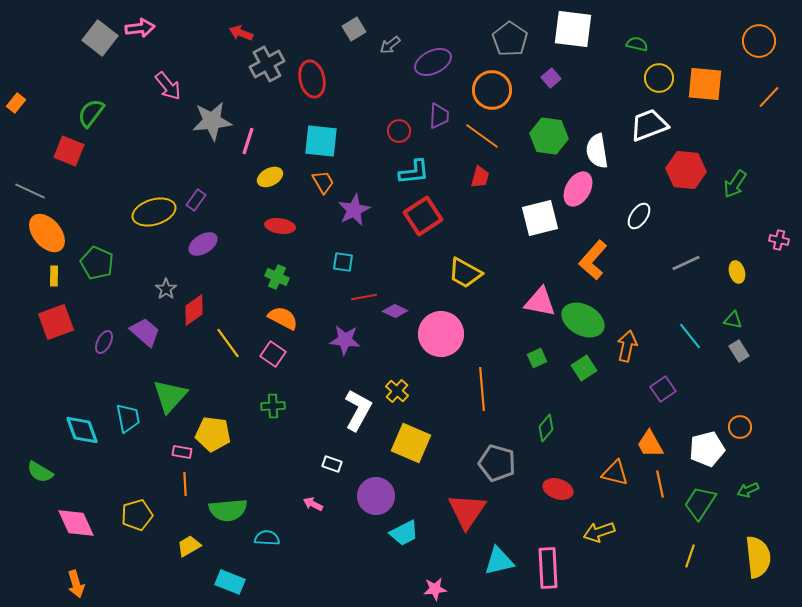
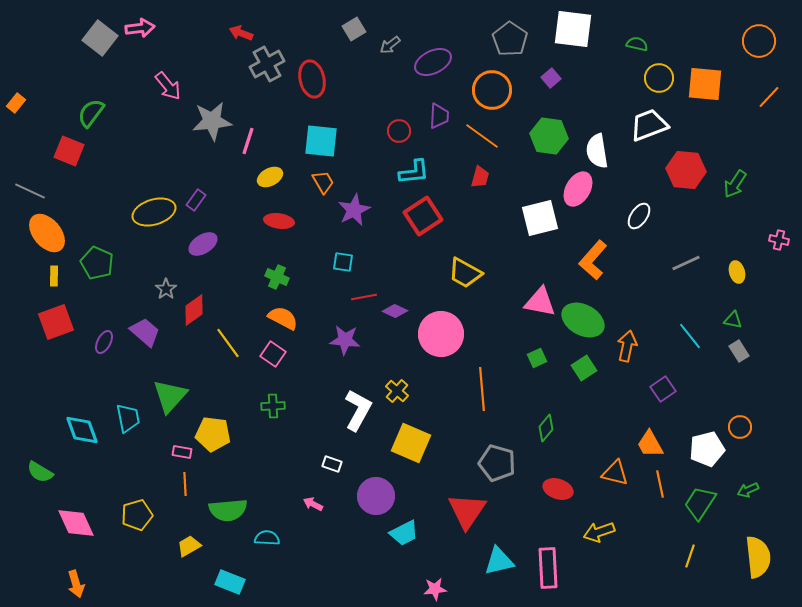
red ellipse at (280, 226): moved 1 px left, 5 px up
